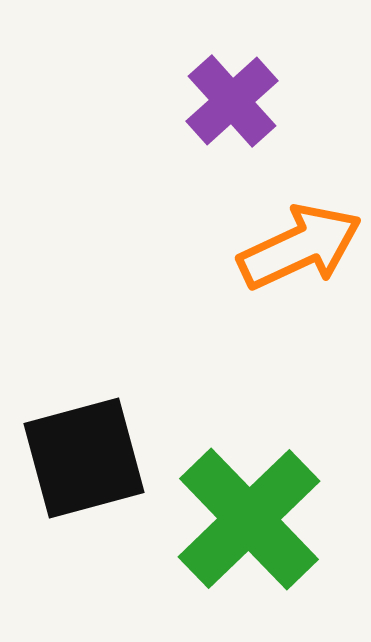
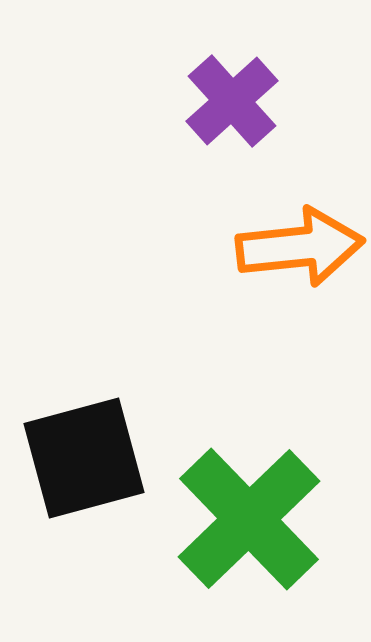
orange arrow: rotated 19 degrees clockwise
